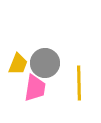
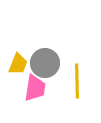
yellow line: moved 2 px left, 2 px up
